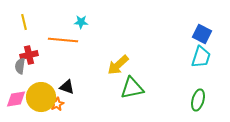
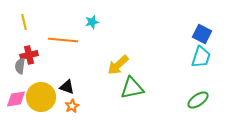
cyan star: moved 11 px right; rotated 16 degrees counterclockwise
green ellipse: rotated 40 degrees clockwise
orange star: moved 15 px right, 2 px down
